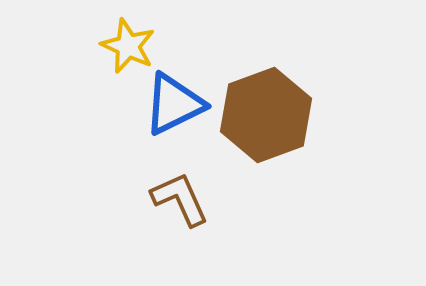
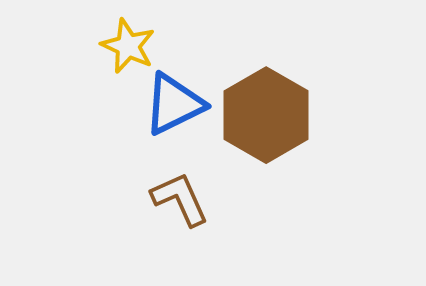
brown hexagon: rotated 10 degrees counterclockwise
